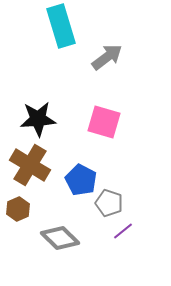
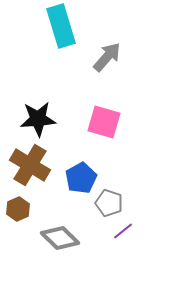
gray arrow: rotated 12 degrees counterclockwise
blue pentagon: moved 2 px up; rotated 16 degrees clockwise
